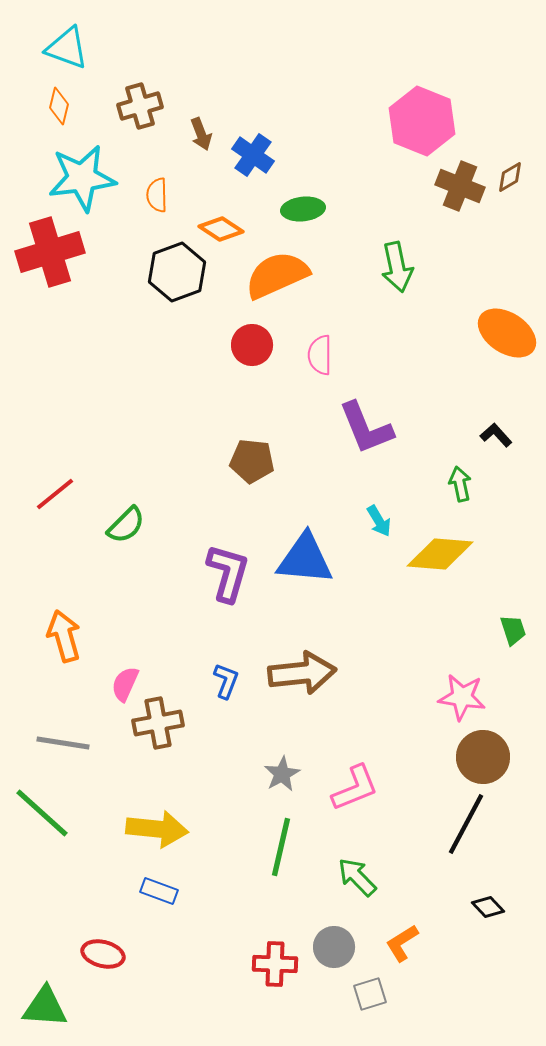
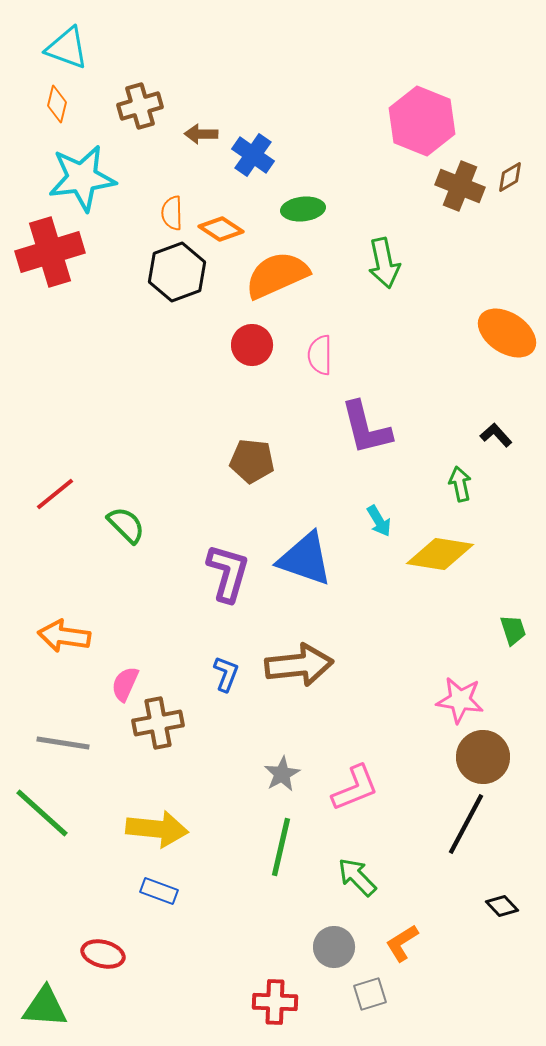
orange diamond at (59, 106): moved 2 px left, 2 px up
brown arrow at (201, 134): rotated 112 degrees clockwise
orange semicircle at (157, 195): moved 15 px right, 18 px down
green arrow at (397, 267): moved 13 px left, 4 px up
purple L-shape at (366, 428): rotated 8 degrees clockwise
green semicircle at (126, 525): rotated 90 degrees counterclockwise
yellow diamond at (440, 554): rotated 4 degrees clockwise
blue triangle at (305, 559): rotated 14 degrees clockwise
orange arrow at (64, 636): rotated 66 degrees counterclockwise
brown arrow at (302, 673): moved 3 px left, 8 px up
blue L-shape at (226, 681): moved 7 px up
pink star at (462, 697): moved 2 px left, 3 px down
black diamond at (488, 907): moved 14 px right, 1 px up
red cross at (275, 964): moved 38 px down
